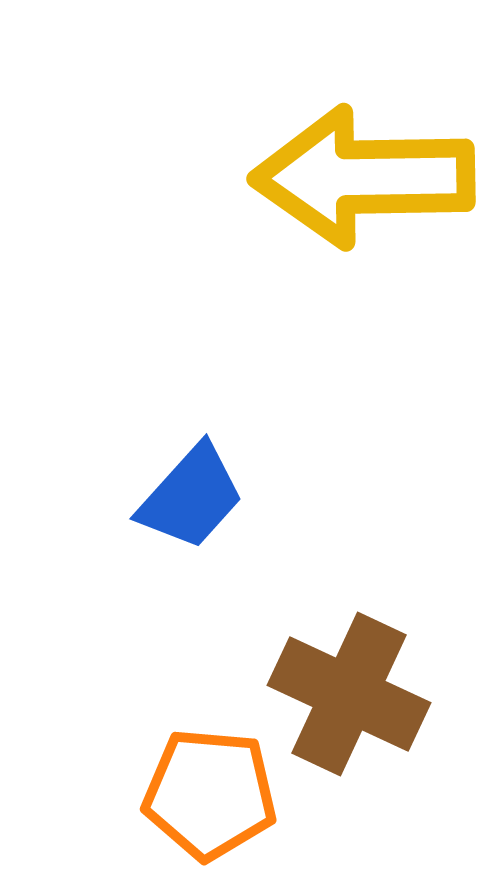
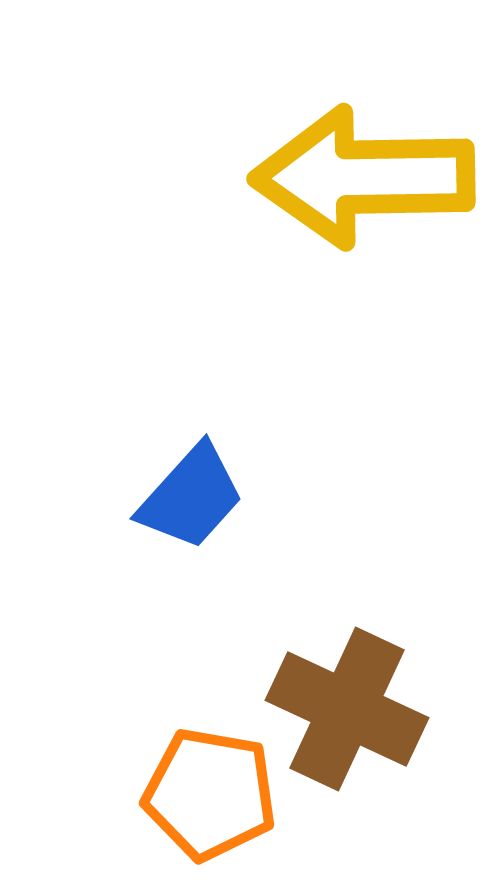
brown cross: moved 2 px left, 15 px down
orange pentagon: rotated 5 degrees clockwise
